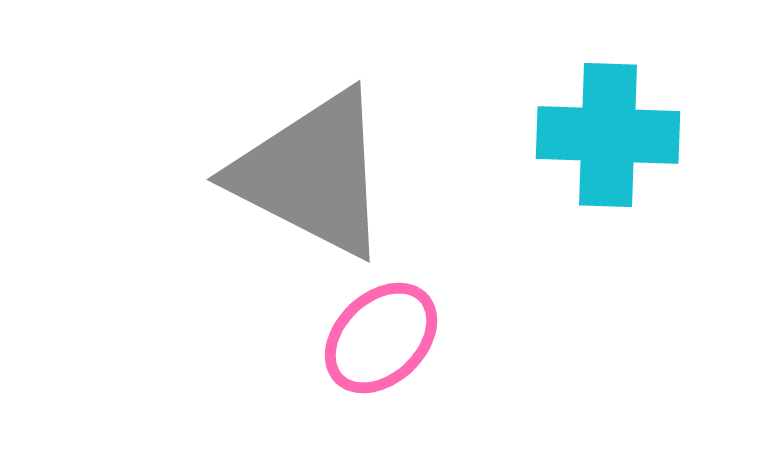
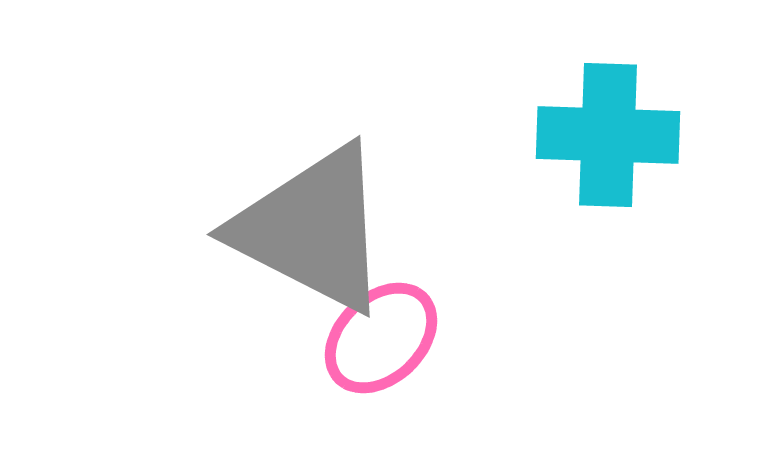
gray triangle: moved 55 px down
